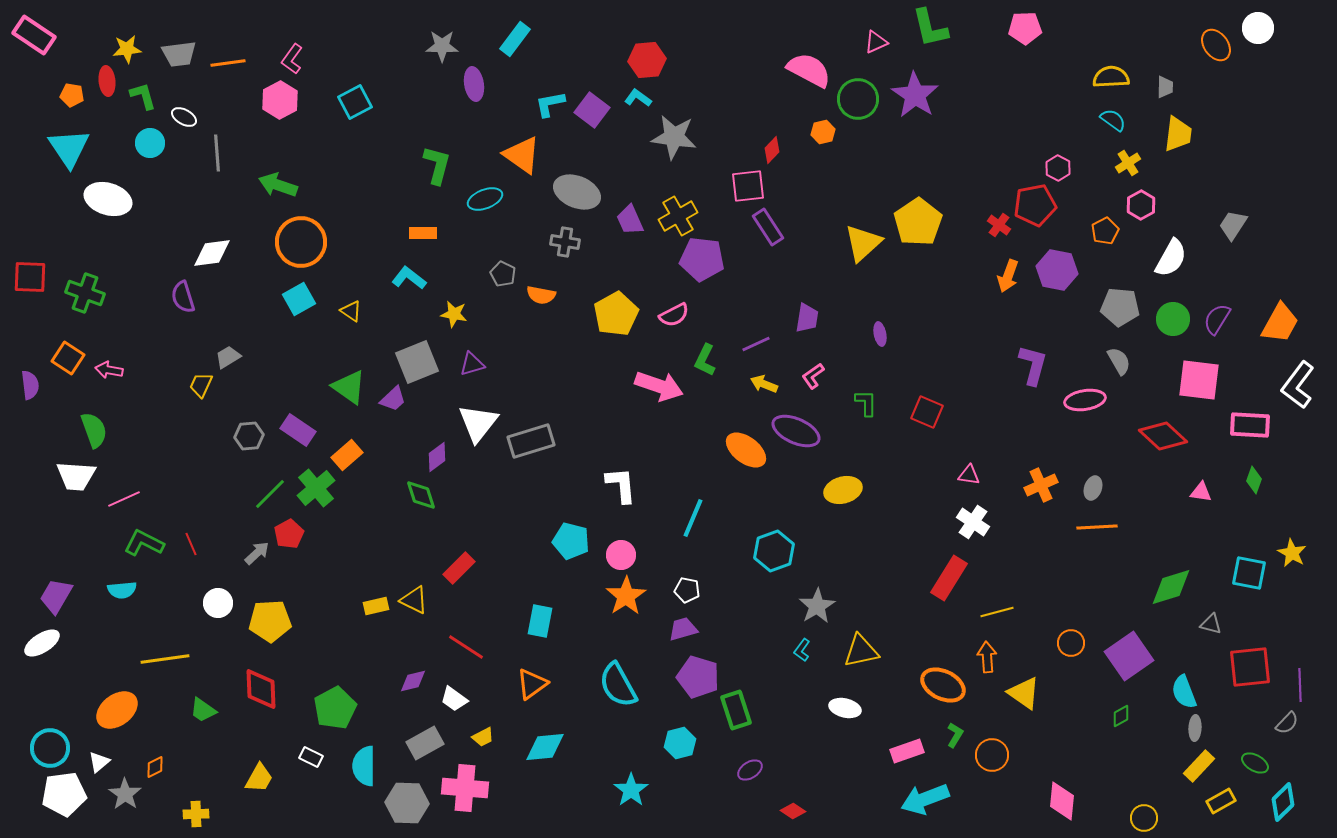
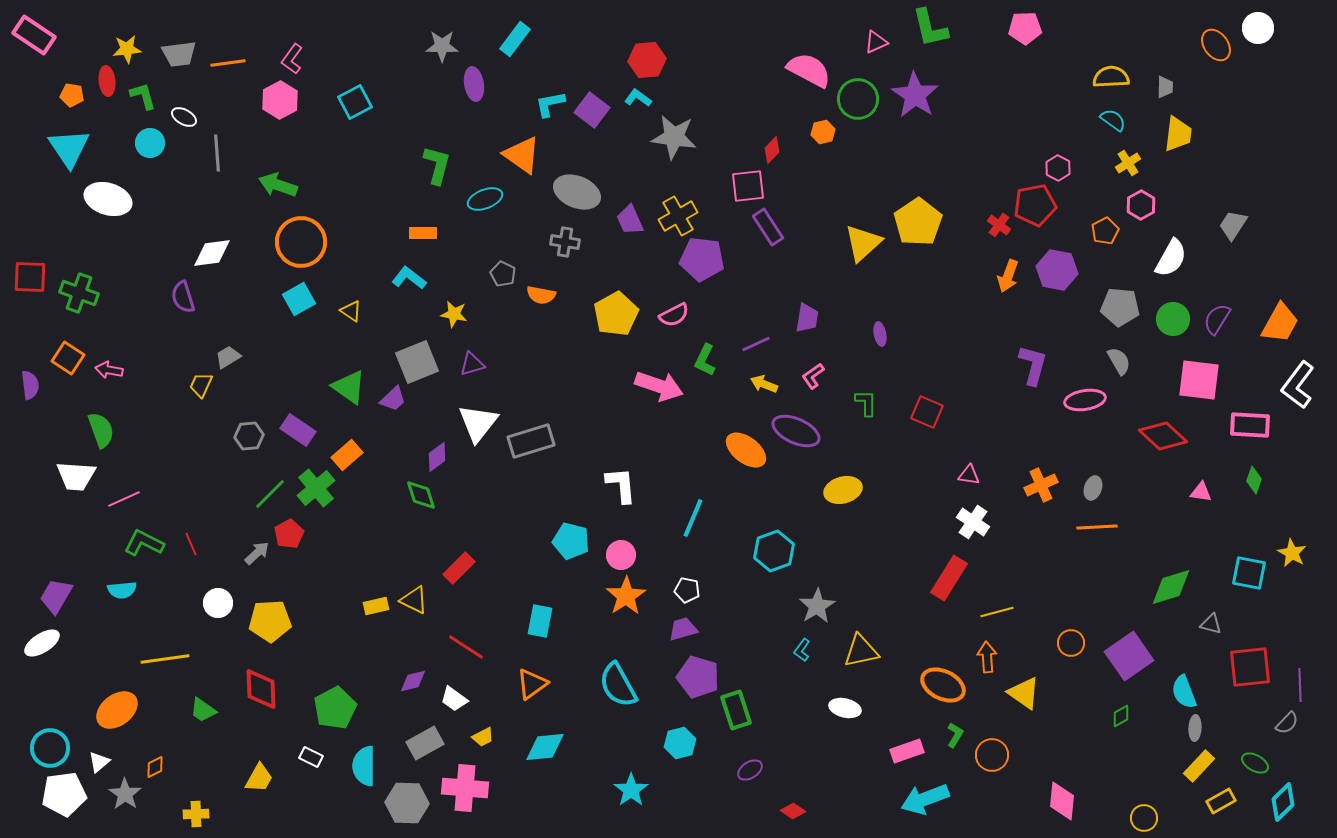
green cross at (85, 293): moved 6 px left
green semicircle at (94, 430): moved 7 px right
